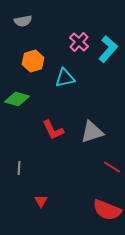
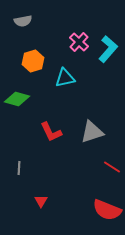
red L-shape: moved 2 px left, 2 px down
